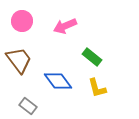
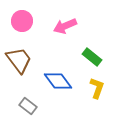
yellow L-shape: rotated 145 degrees counterclockwise
